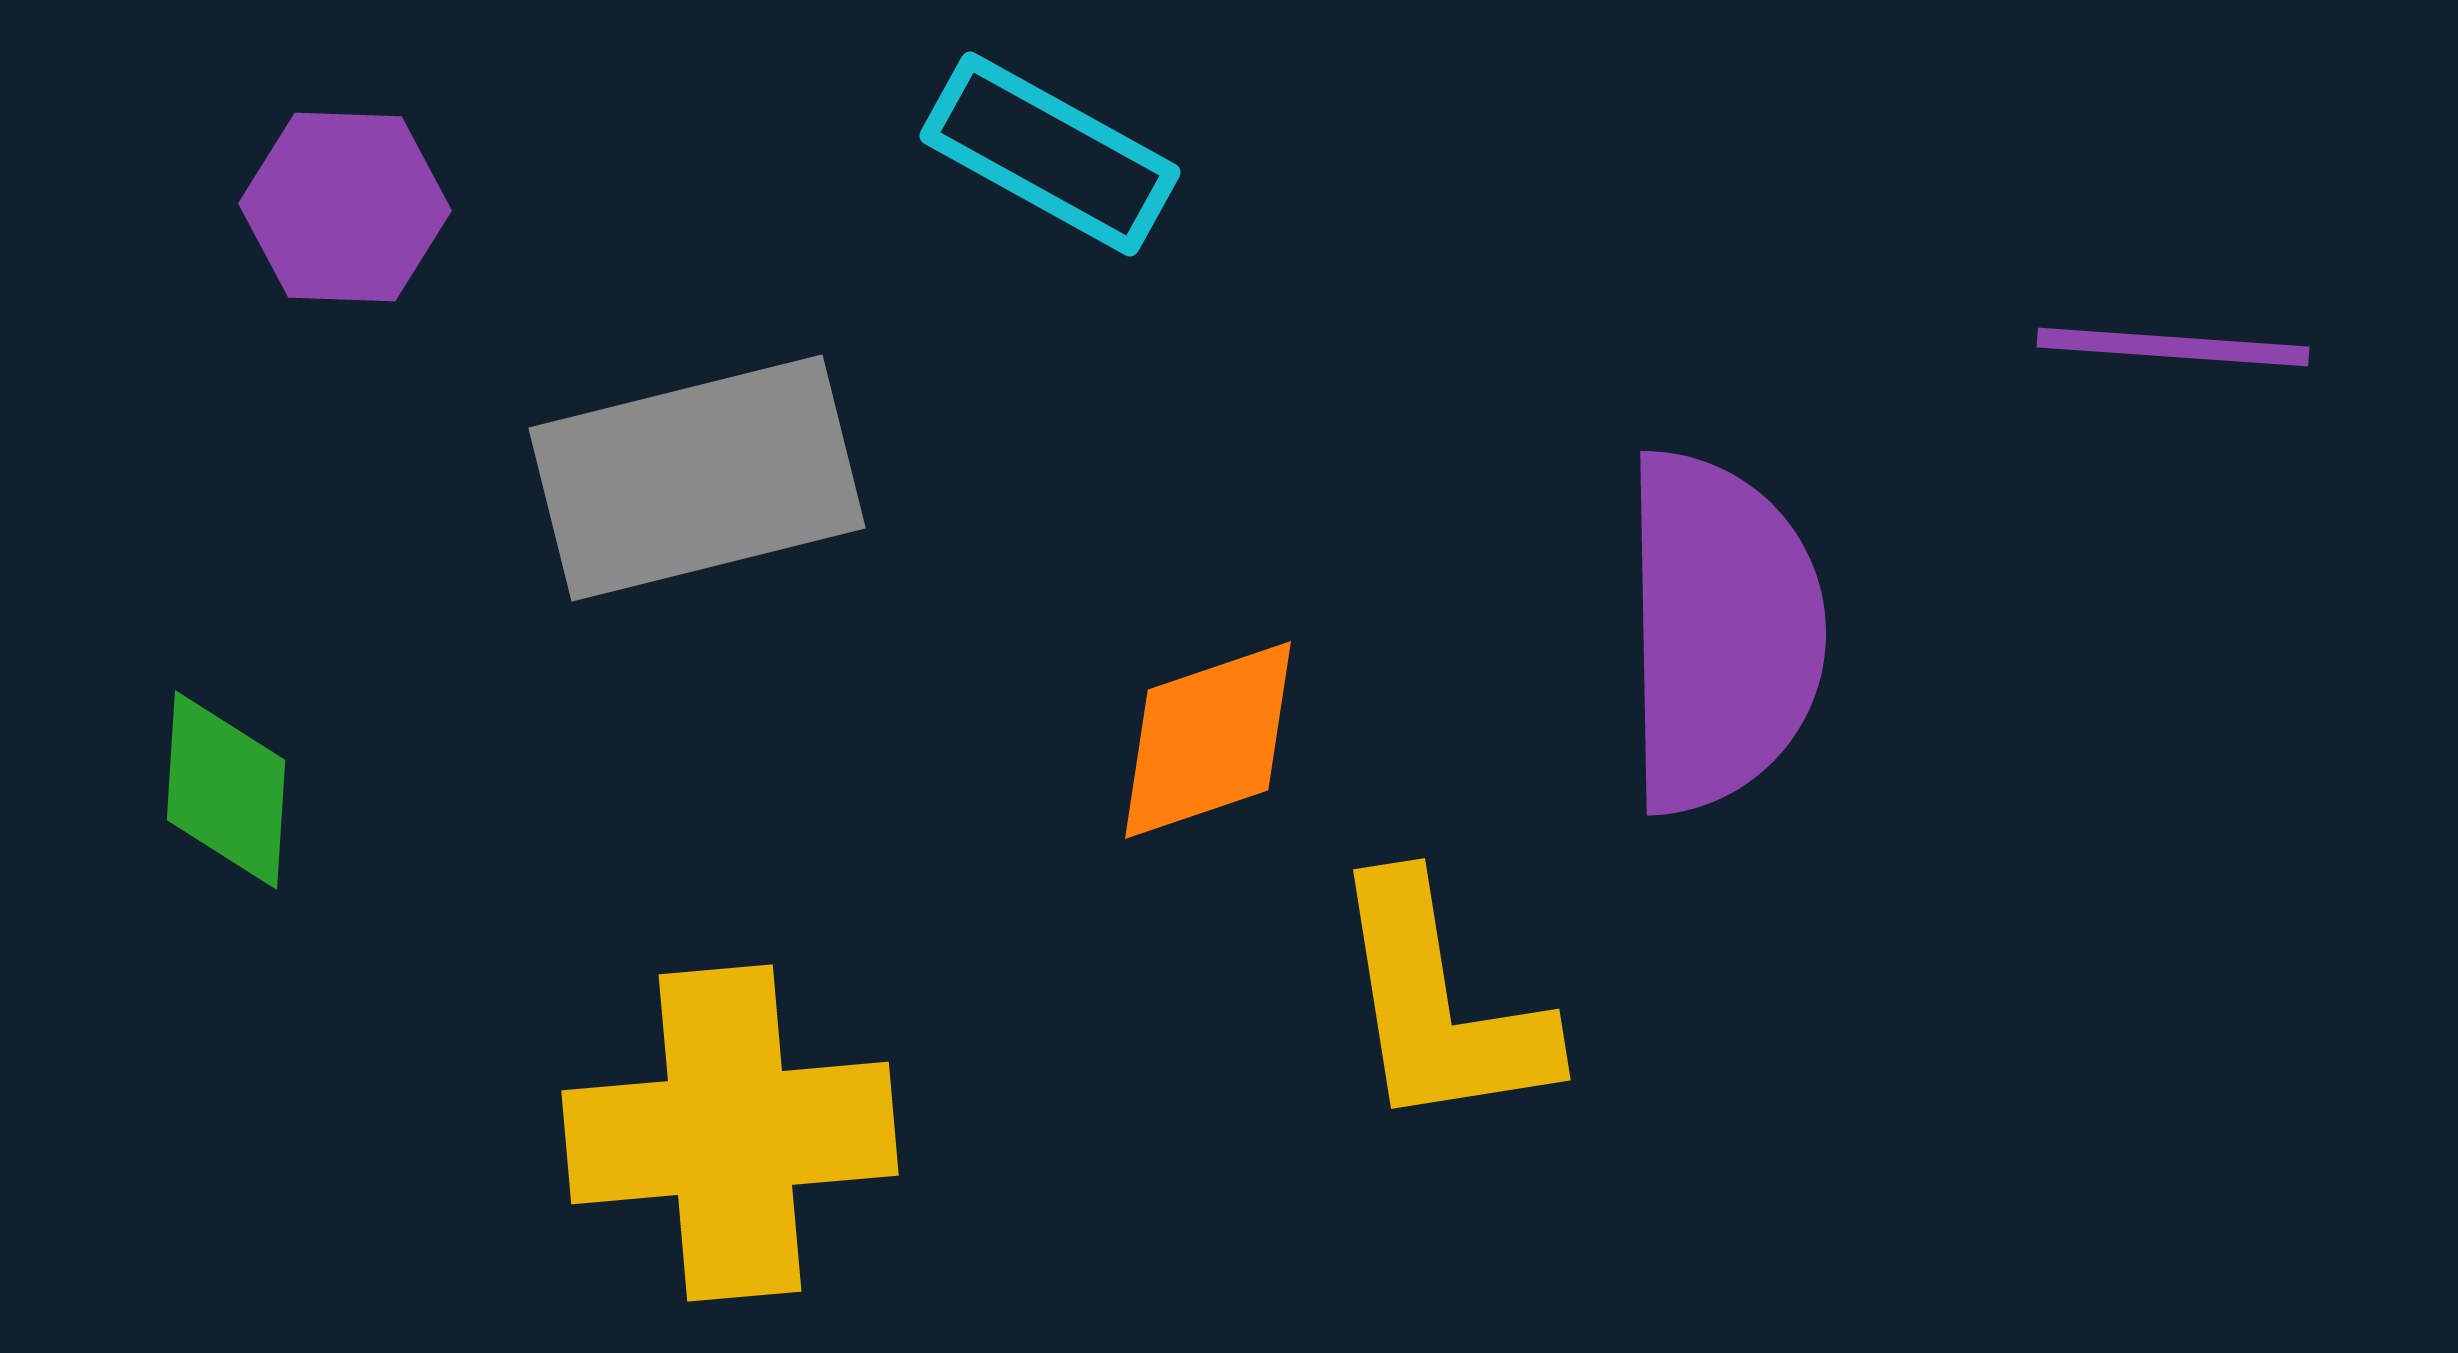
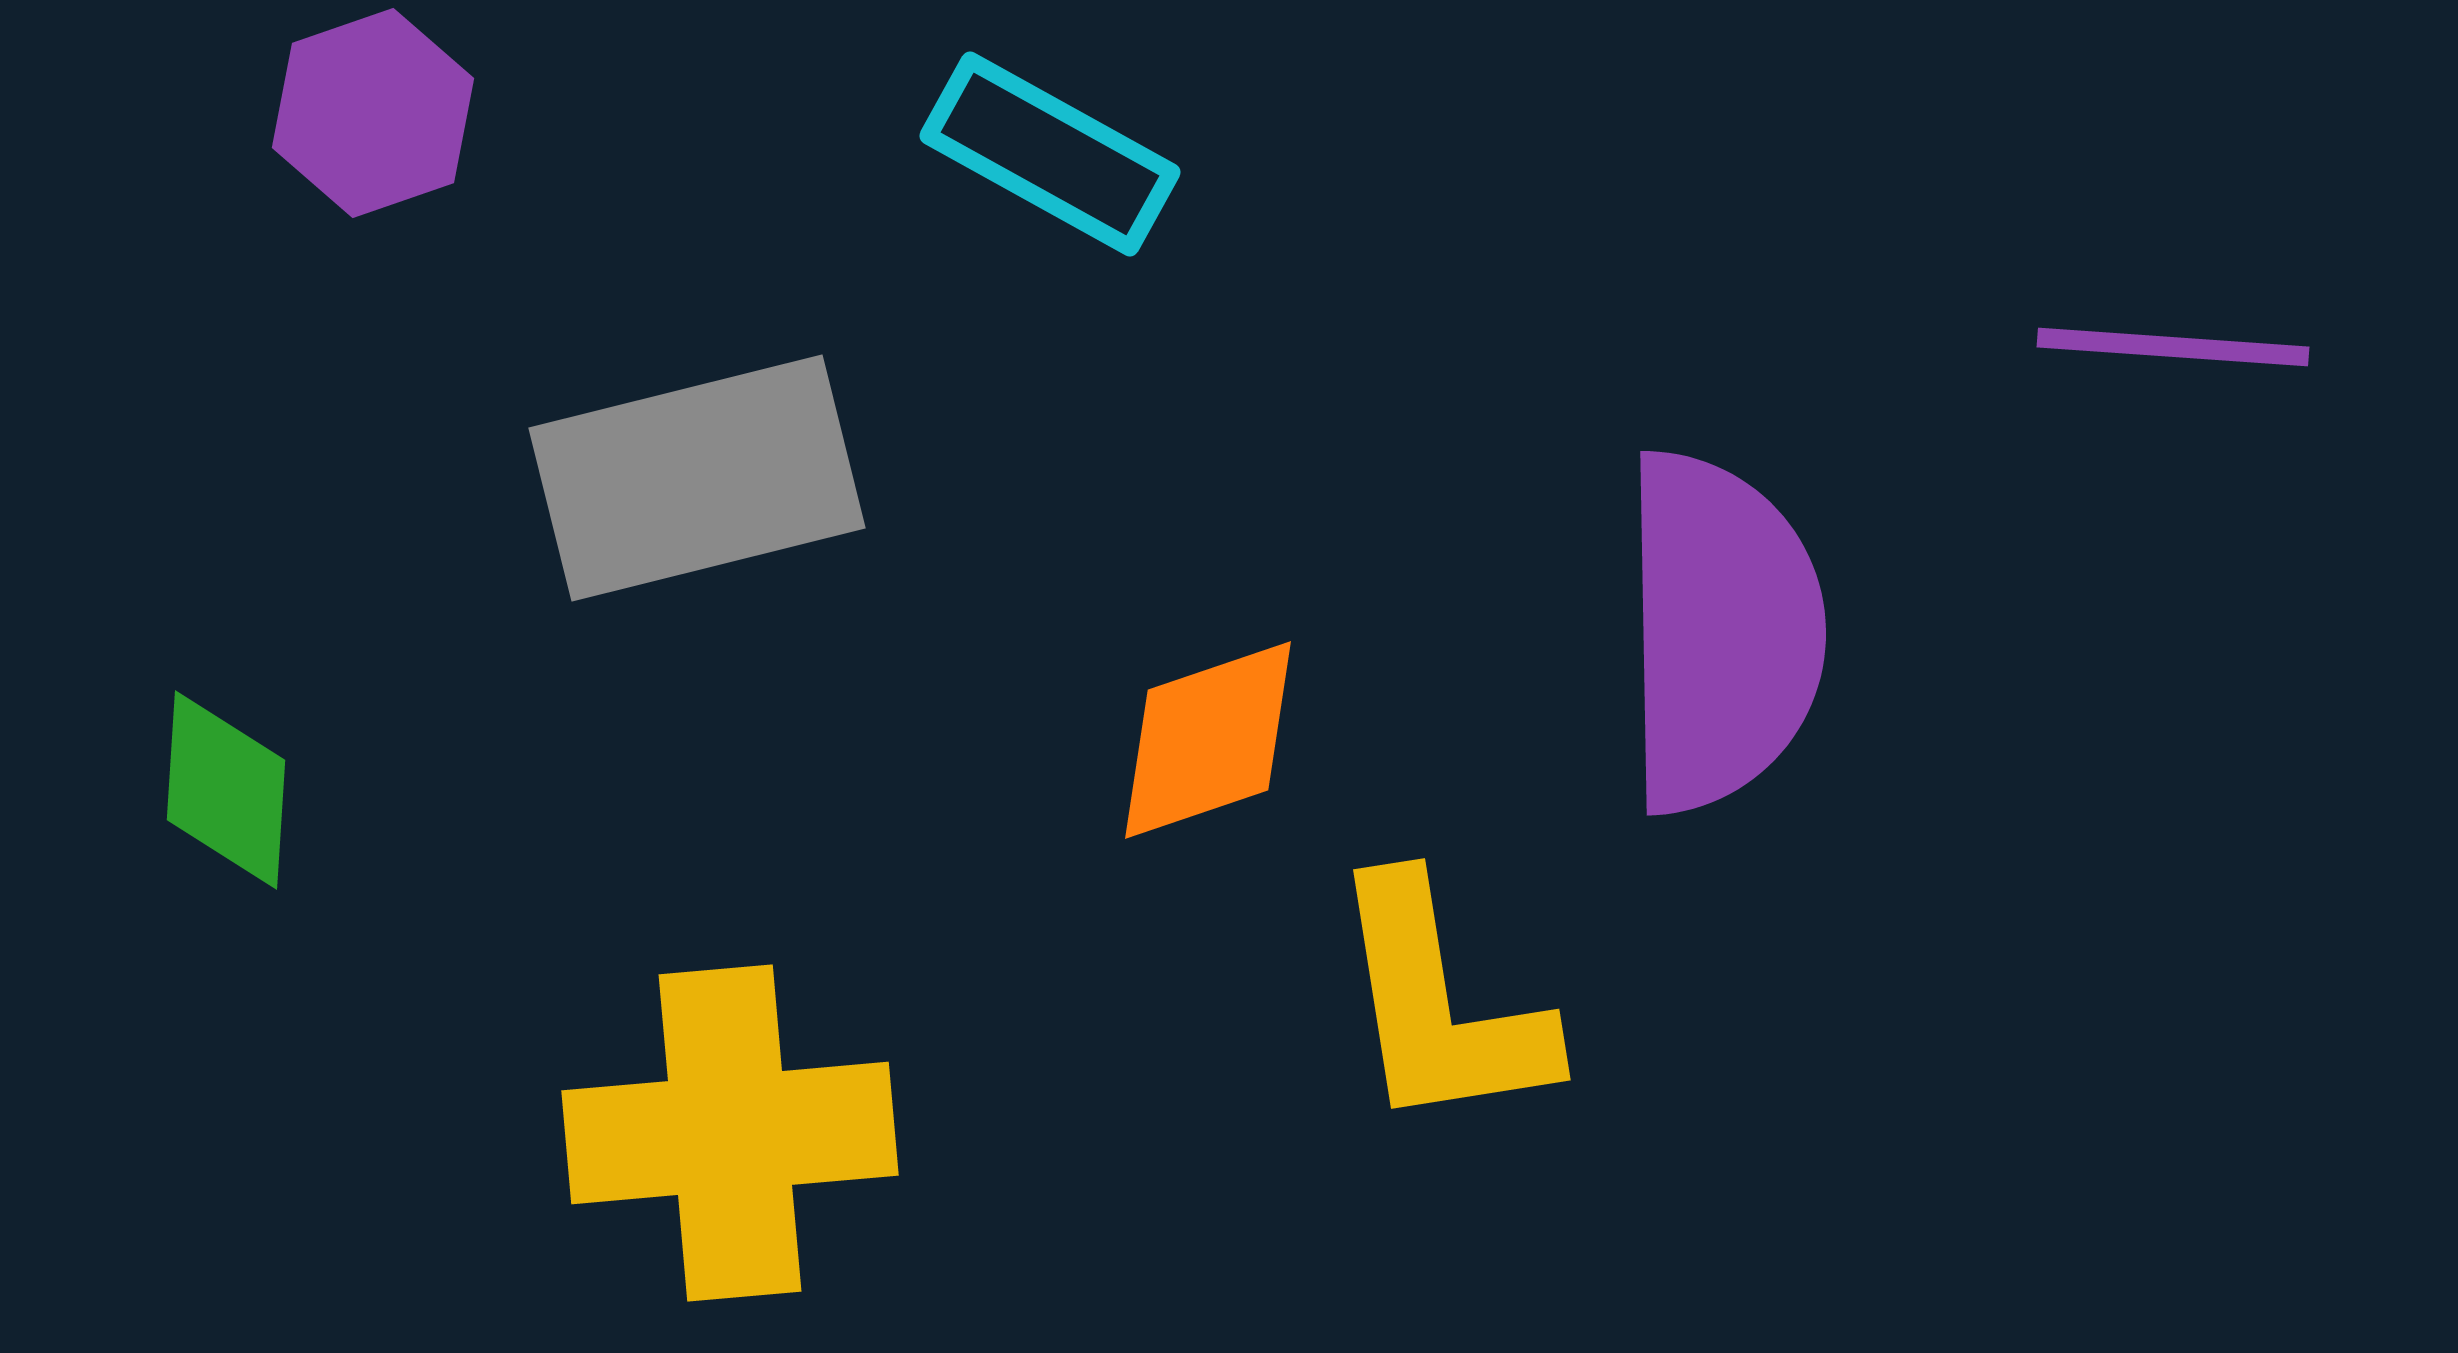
purple hexagon: moved 28 px right, 94 px up; rotated 21 degrees counterclockwise
